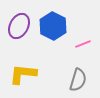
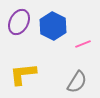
purple ellipse: moved 4 px up
yellow L-shape: rotated 12 degrees counterclockwise
gray semicircle: moved 1 px left, 2 px down; rotated 15 degrees clockwise
